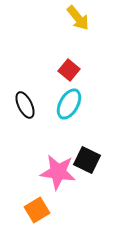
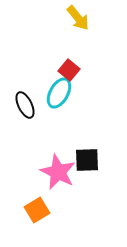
cyan ellipse: moved 10 px left, 11 px up
black square: rotated 28 degrees counterclockwise
pink star: rotated 18 degrees clockwise
